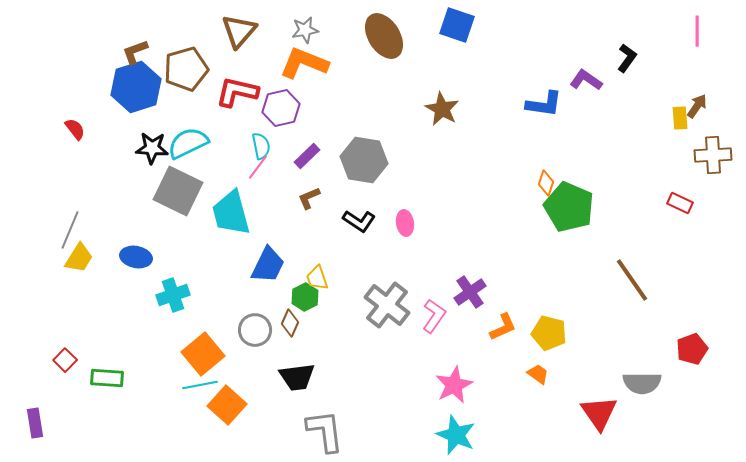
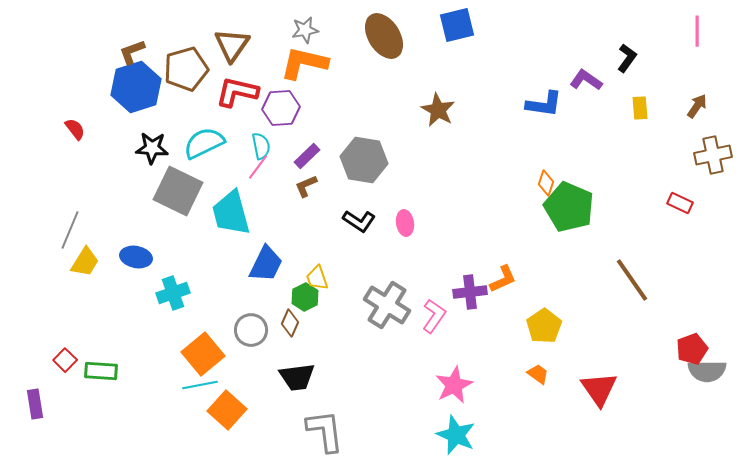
blue square at (457, 25): rotated 33 degrees counterclockwise
brown triangle at (239, 31): moved 7 px left, 14 px down; rotated 6 degrees counterclockwise
brown L-shape at (135, 52): moved 3 px left
orange L-shape at (304, 63): rotated 9 degrees counterclockwise
purple hexagon at (281, 108): rotated 9 degrees clockwise
brown star at (442, 109): moved 4 px left, 1 px down
yellow rectangle at (680, 118): moved 40 px left, 10 px up
cyan semicircle at (188, 143): moved 16 px right
brown cross at (713, 155): rotated 9 degrees counterclockwise
brown L-shape at (309, 198): moved 3 px left, 12 px up
yellow trapezoid at (79, 258): moved 6 px right, 4 px down
blue trapezoid at (268, 265): moved 2 px left, 1 px up
purple cross at (470, 292): rotated 28 degrees clockwise
cyan cross at (173, 295): moved 2 px up
gray cross at (387, 305): rotated 6 degrees counterclockwise
orange L-shape at (503, 327): moved 48 px up
gray circle at (255, 330): moved 4 px left
yellow pentagon at (549, 333): moved 5 px left, 7 px up; rotated 24 degrees clockwise
green rectangle at (107, 378): moved 6 px left, 7 px up
gray semicircle at (642, 383): moved 65 px right, 12 px up
orange square at (227, 405): moved 5 px down
red triangle at (599, 413): moved 24 px up
purple rectangle at (35, 423): moved 19 px up
